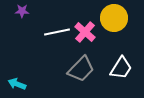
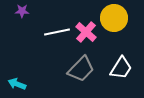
pink cross: moved 1 px right
